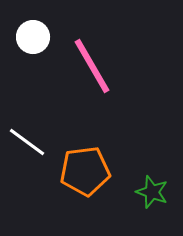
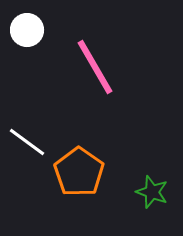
white circle: moved 6 px left, 7 px up
pink line: moved 3 px right, 1 px down
orange pentagon: moved 6 px left, 1 px down; rotated 30 degrees counterclockwise
